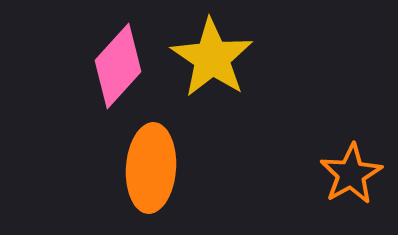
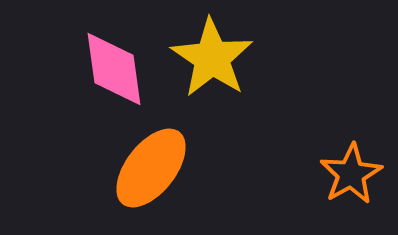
pink diamond: moved 4 px left, 3 px down; rotated 50 degrees counterclockwise
orange ellipse: rotated 34 degrees clockwise
